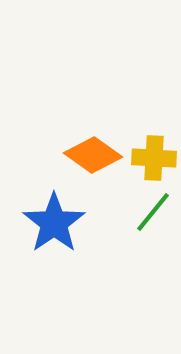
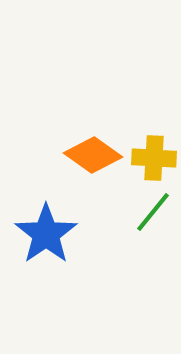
blue star: moved 8 px left, 11 px down
